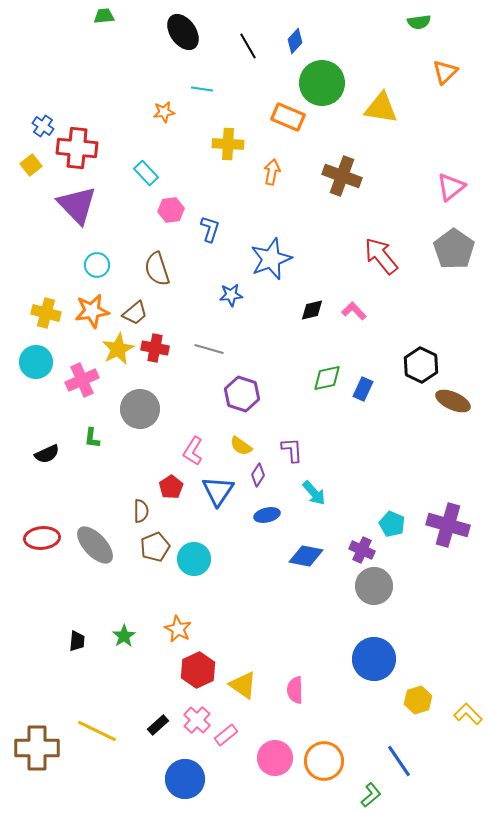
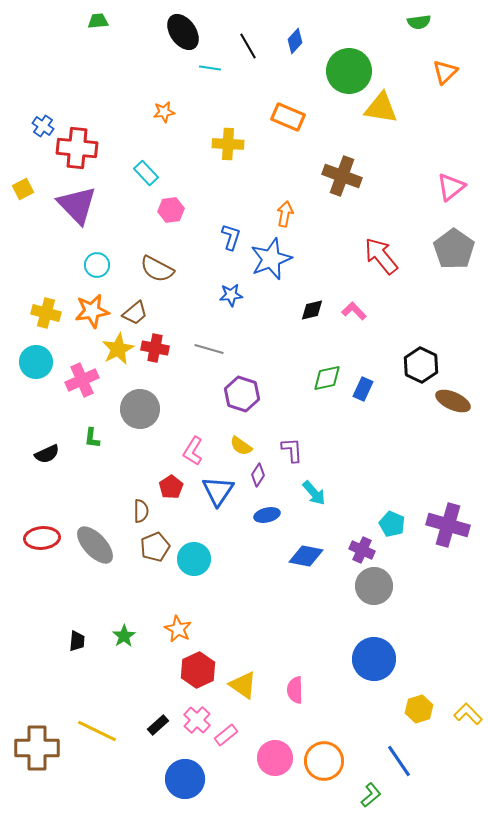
green trapezoid at (104, 16): moved 6 px left, 5 px down
green circle at (322, 83): moved 27 px right, 12 px up
cyan line at (202, 89): moved 8 px right, 21 px up
yellow square at (31, 165): moved 8 px left, 24 px down; rotated 10 degrees clockwise
orange arrow at (272, 172): moved 13 px right, 42 px down
blue L-shape at (210, 229): moved 21 px right, 8 px down
brown semicircle at (157, 269): rotated 44 degrees counterclockwise
yellow hexagon at (418, 700): moved 1 px right, 9 px down
